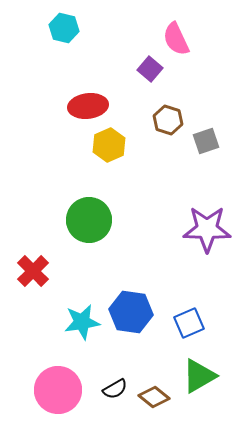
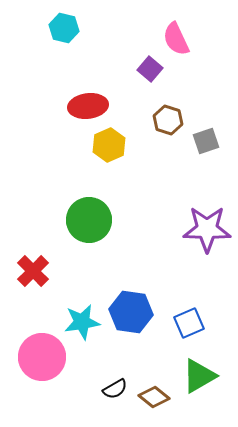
pink circle: moved 16 px left, 33 px up
